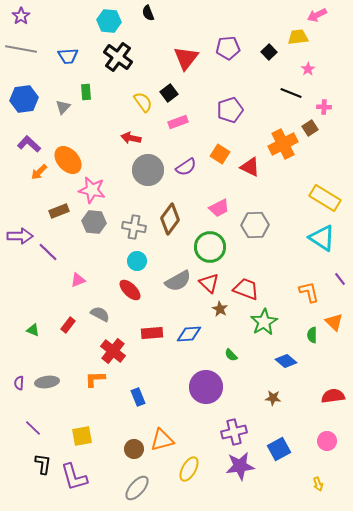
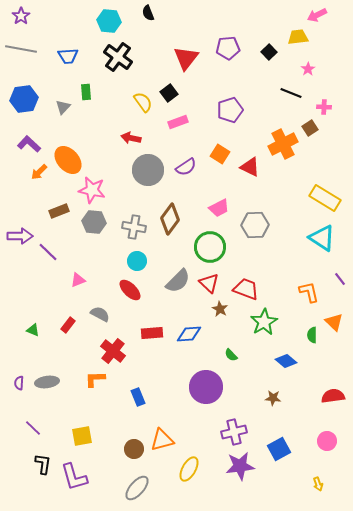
gray semicircle at (178, 281): rotated 16 degrees counterclockwise
